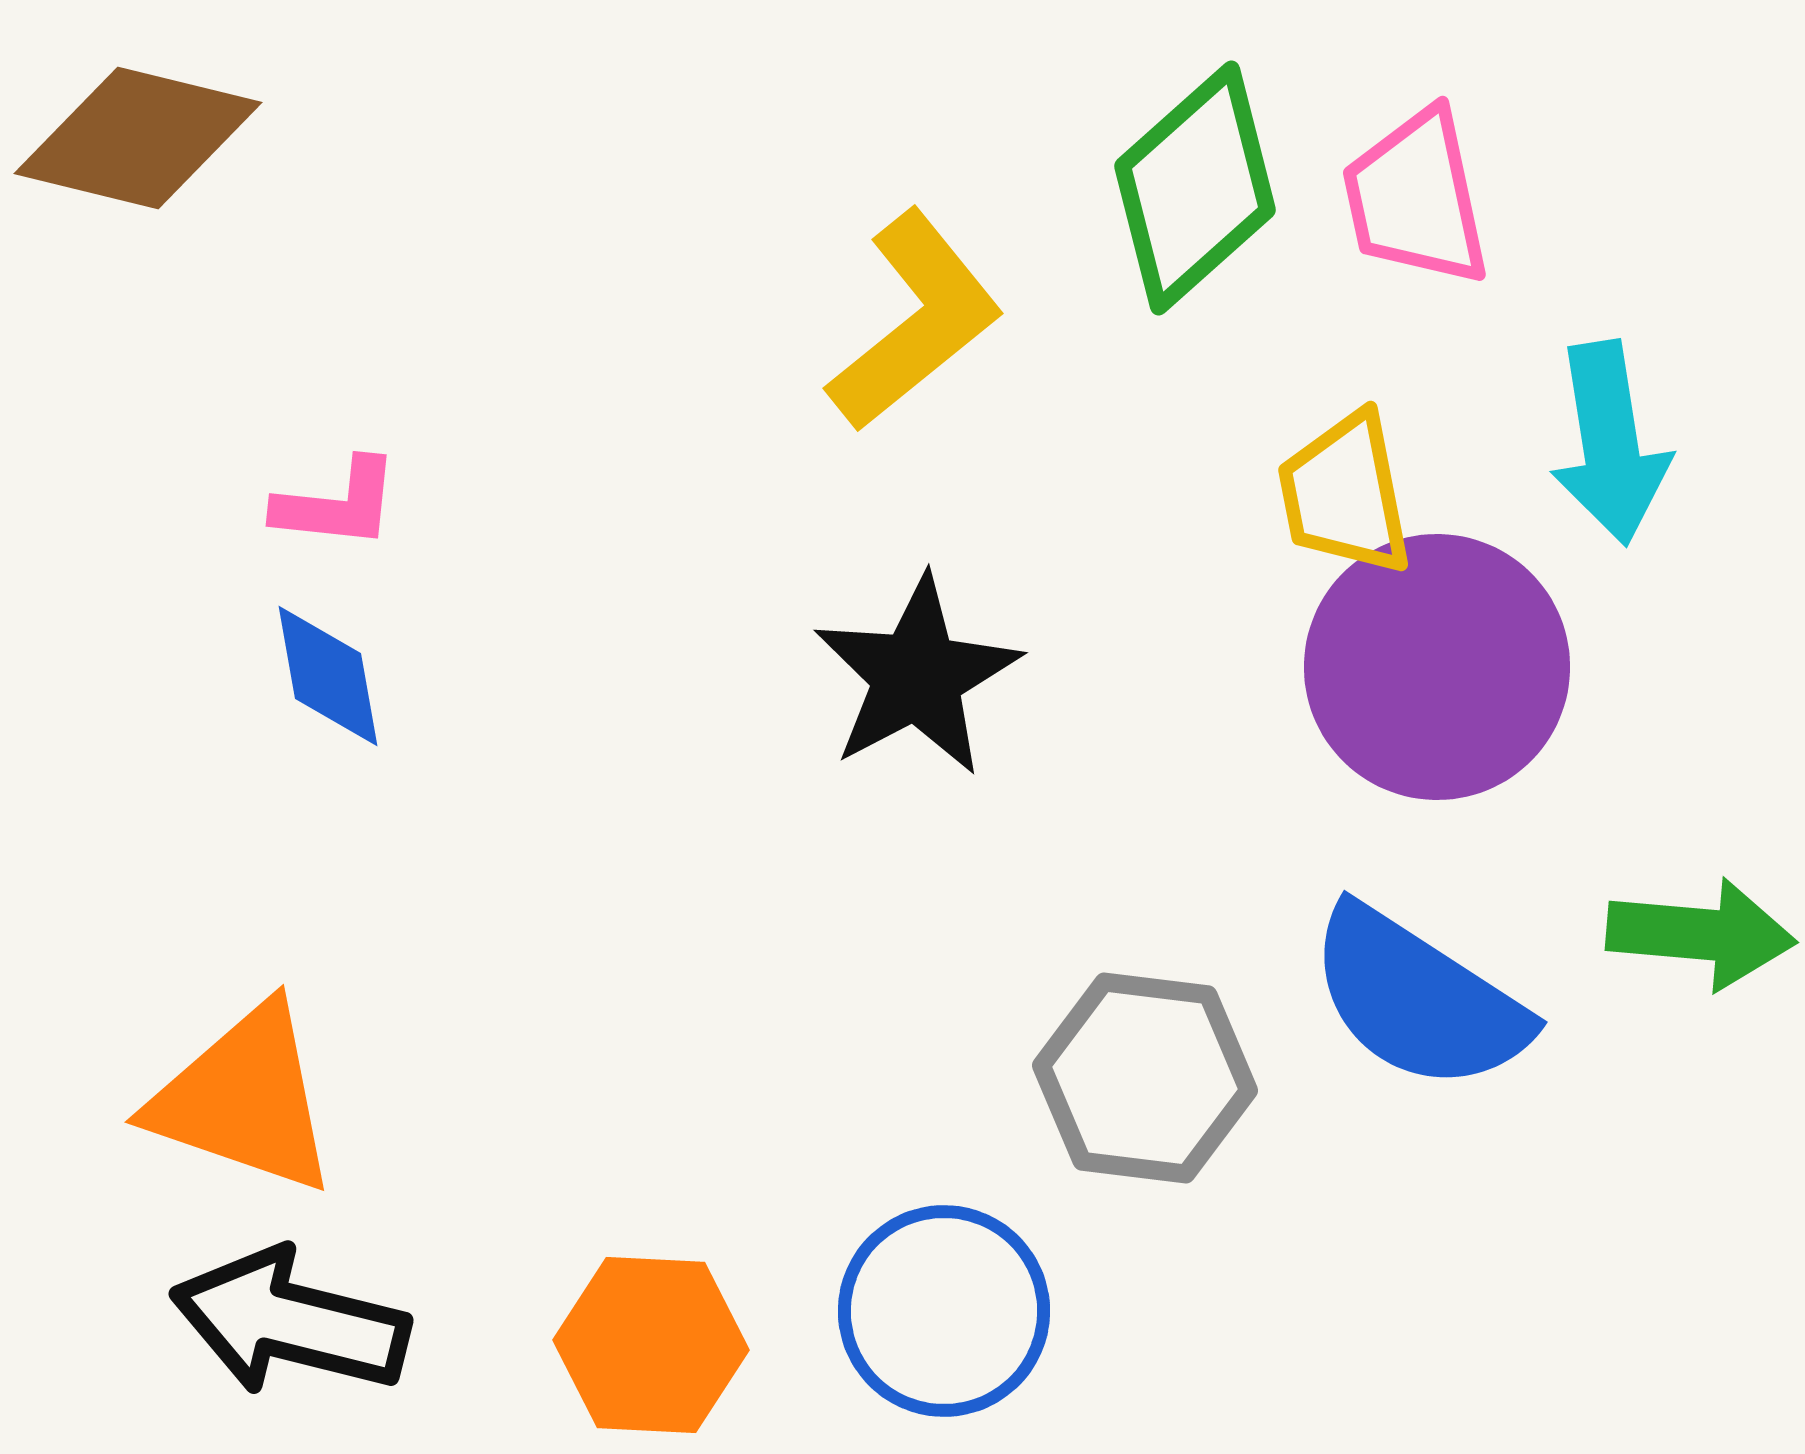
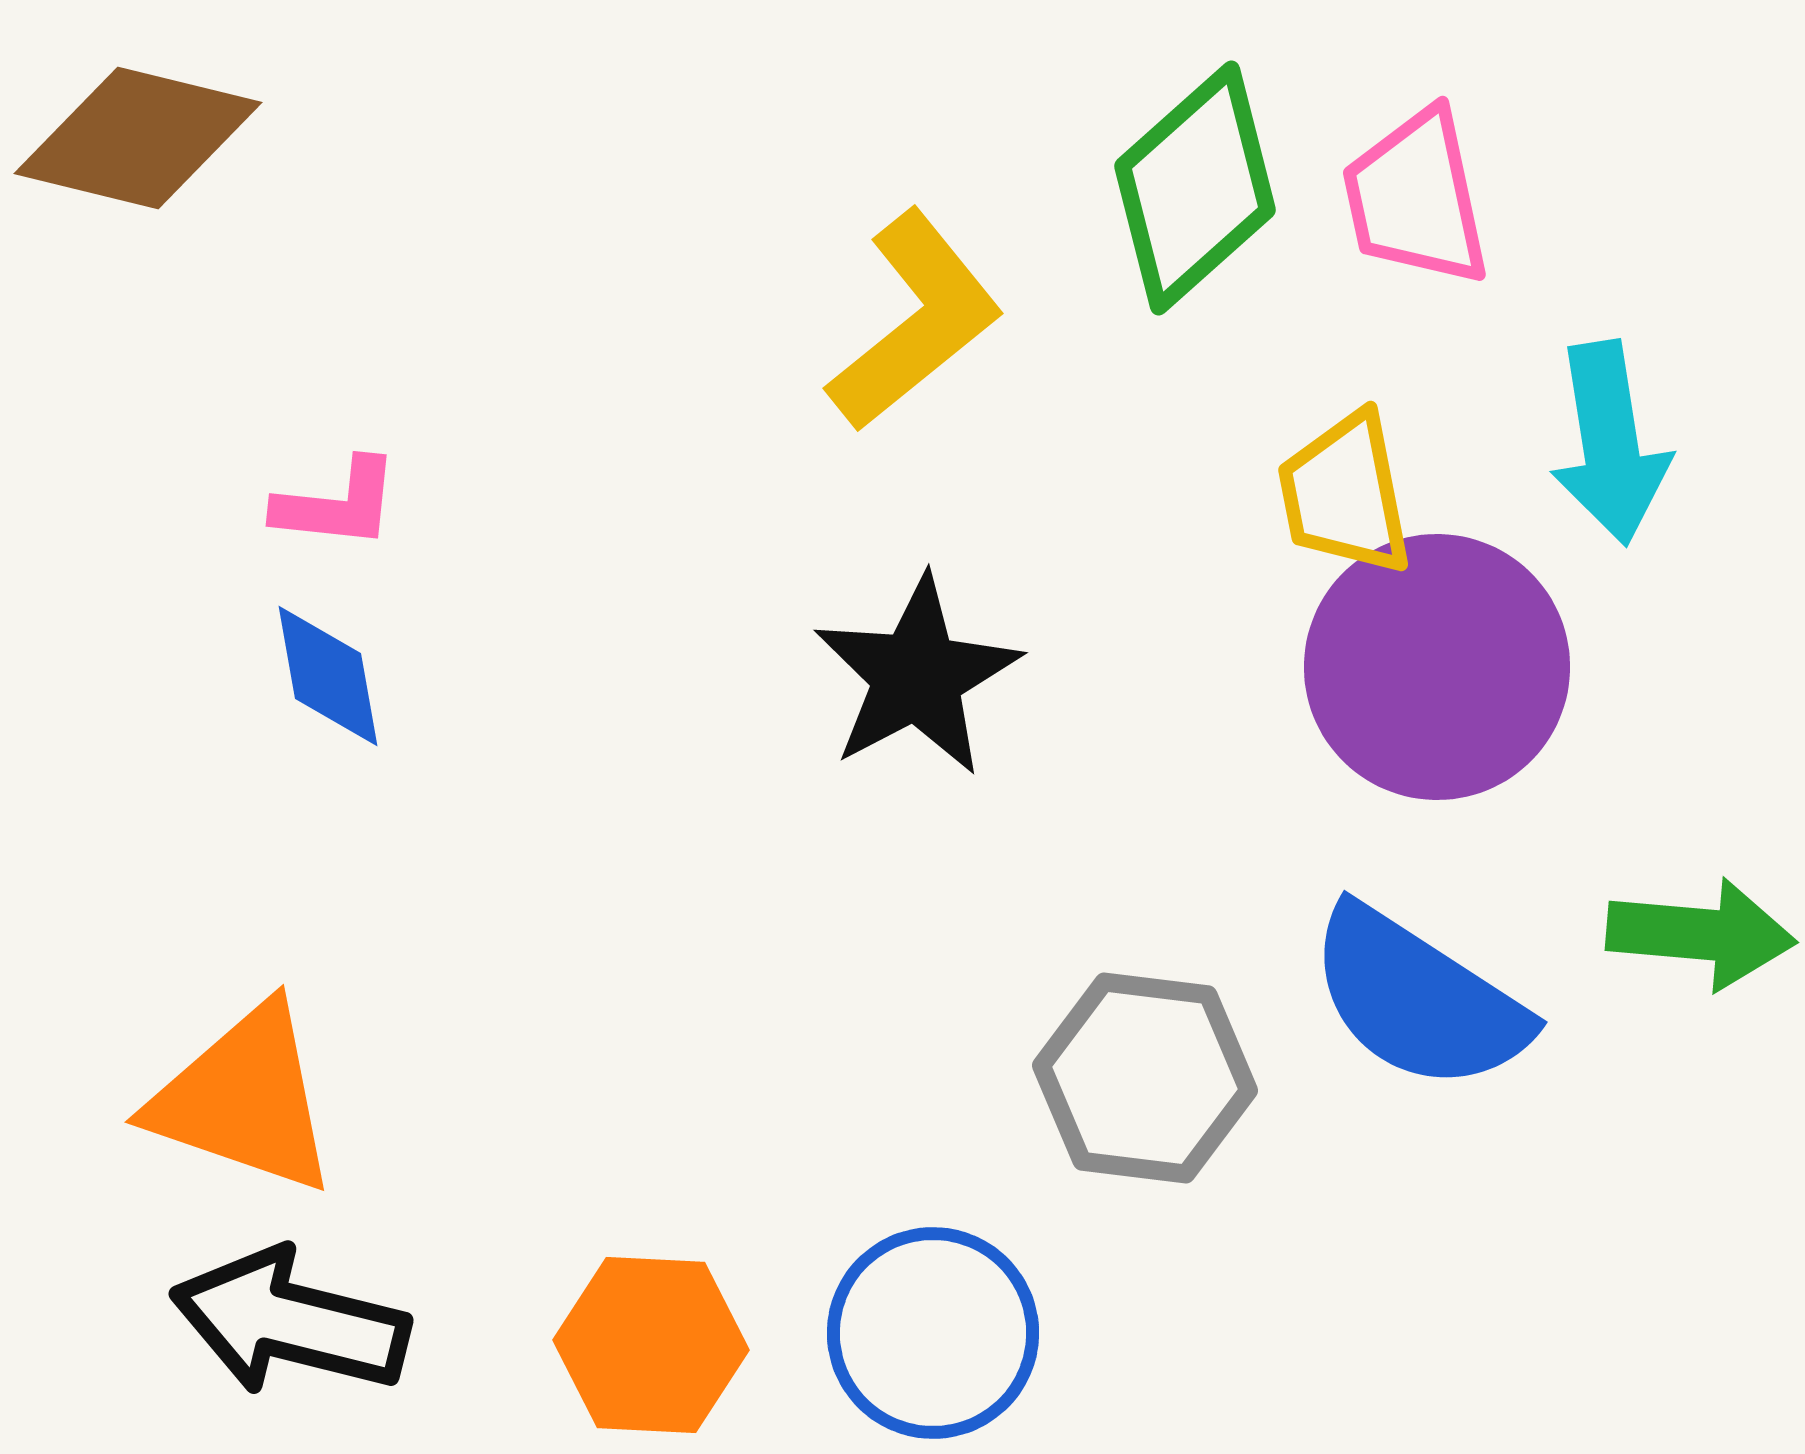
blue circle: moved 11 px left, 22 px down
